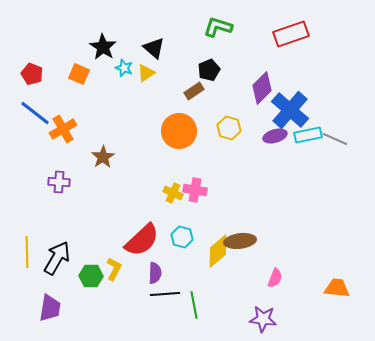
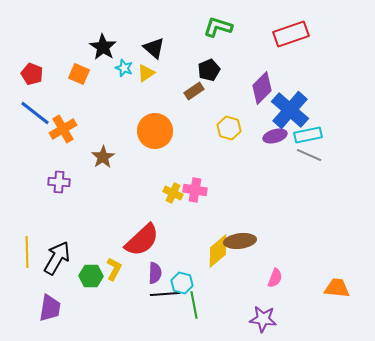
orange circle: moved 24 px left
gray line: moved 26 px left, 16 px down
cyan hexagon: moved 46 px down
